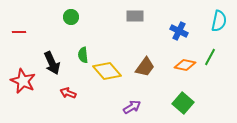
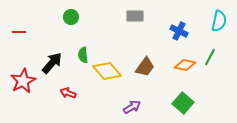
black arrow: rotated 115 degrees counterclockwise
red star: rotated 20 degrees clockwise
